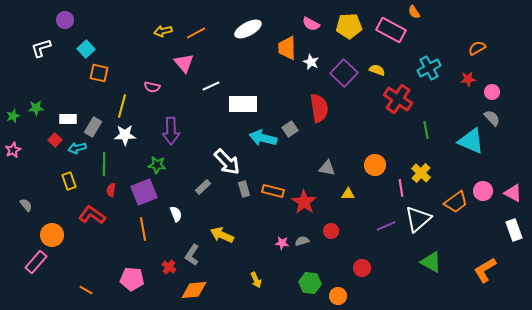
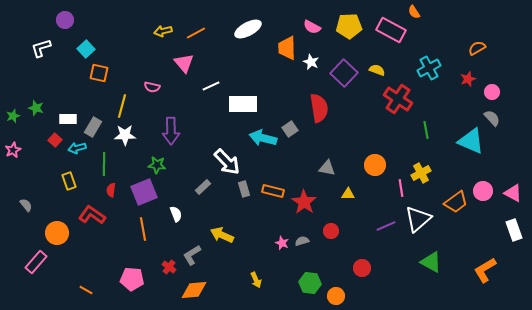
pink semicircle at (311, 24): moved 1 px right, 3 px down
red star at (468, 79): rotated 14 degrees counterclockwise
green star at (36, 108): rotated 21 degrees clockwise
yellow cross at (421, 173): rotated 18 degrees clockwise
orange circle at (52, 235): moved 5 px right, 2 px up
pink star at (282, 243): rotated 16 degrees clockwise
gray L-shape at (192, 255): rotated 25 degrees clockwise
orange circle at (338, 296): moved 2 px left
